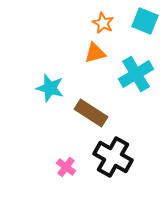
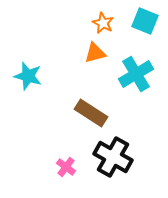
cyan star: moved 22 px left, 12 px up
